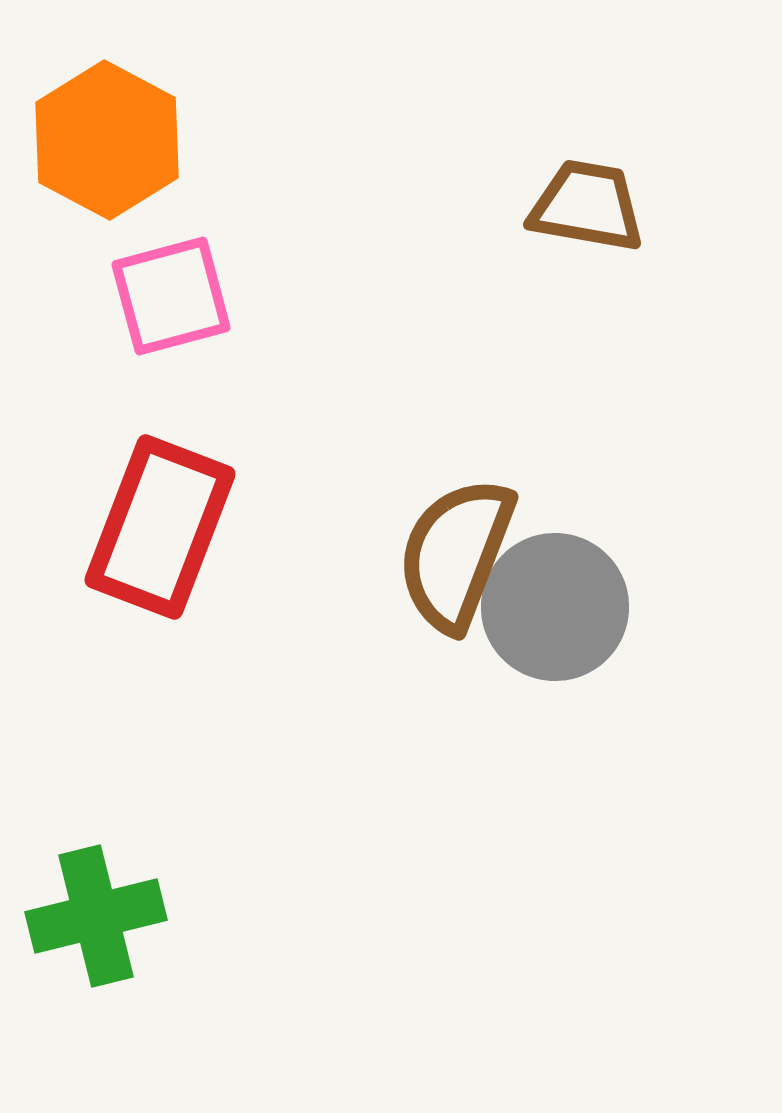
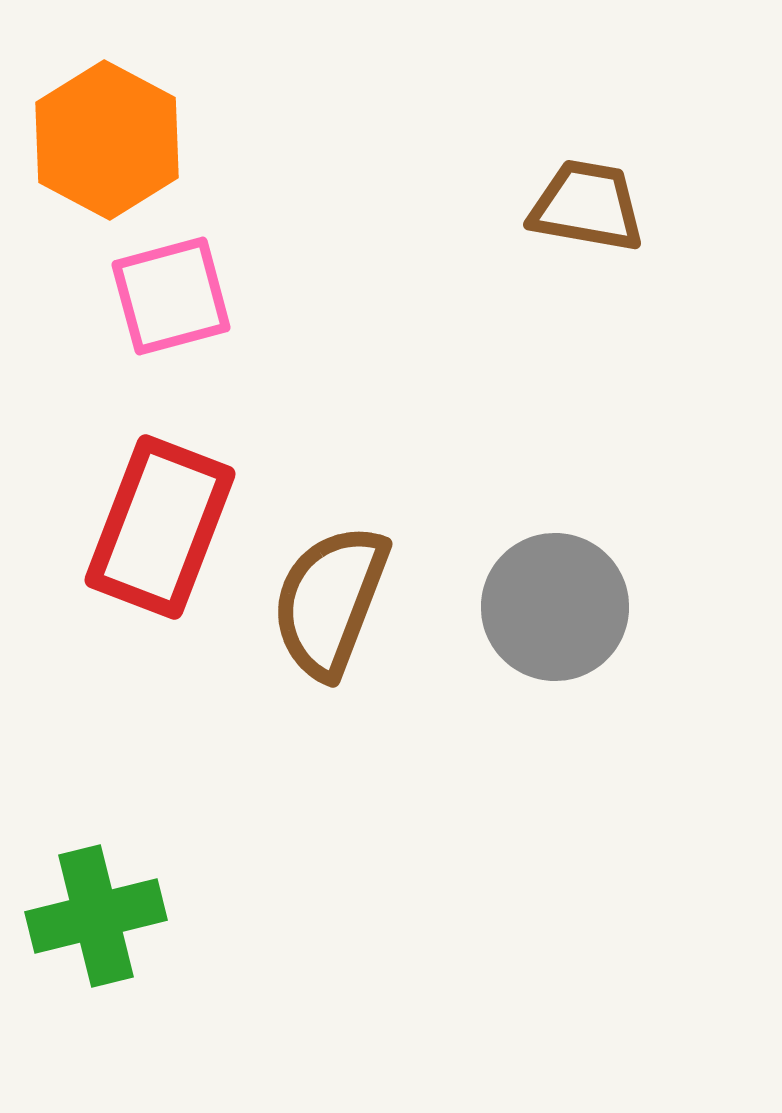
brown semicircle: moved 126 px left, 47 px down
